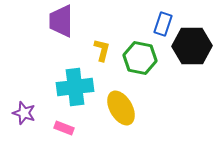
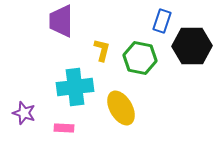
blue rectangle: moved 1 px left, 3 px up
pink rectangle: rotated 18 degrees counterclockwise
